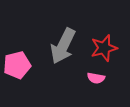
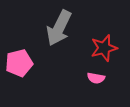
gray arrow: moved 4 px left, 18 px up
pink pentagon: moved 2 px right, 2 px up
